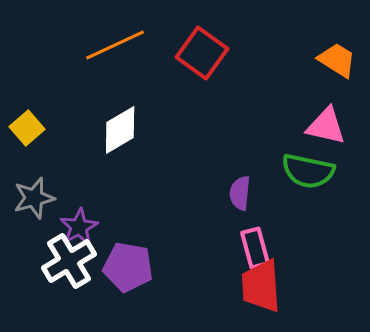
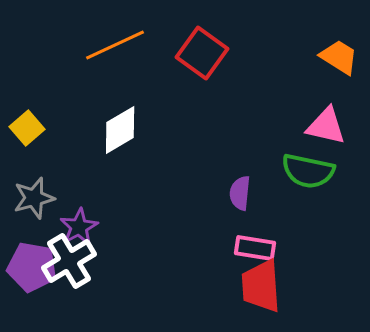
orange trapezoid: moved 2 px right, 3 px up
pink rectangle: rotated 66 degrees counterclockwise
purple pentagon: moved 96 px left
